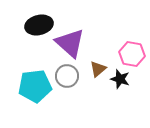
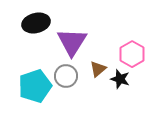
black ellipse: moved 3 px left, 2 px up
purple triangle: moved 2 px right, 1 px up; rotated 20 degrees clockwise
pink hexagon: rotated 20 degrees clockwise
gray circle: moved 1 px left
cyan pentagon: rotated 12 degrees counterclockwise
